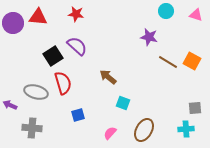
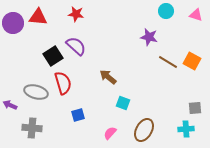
purple semicircle: moved 1 px left
